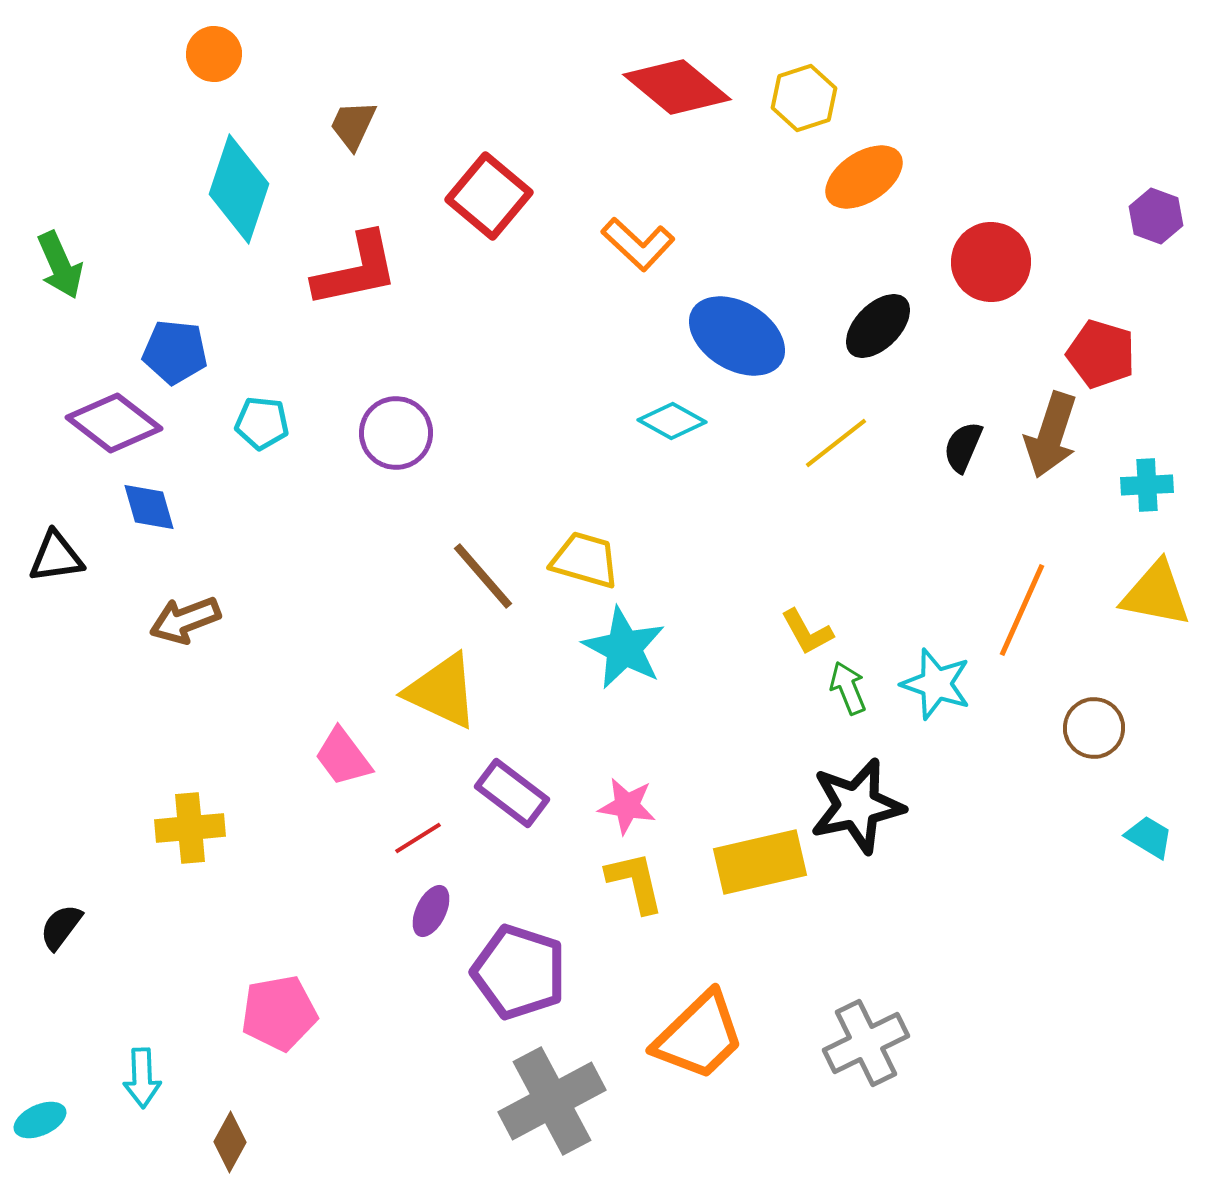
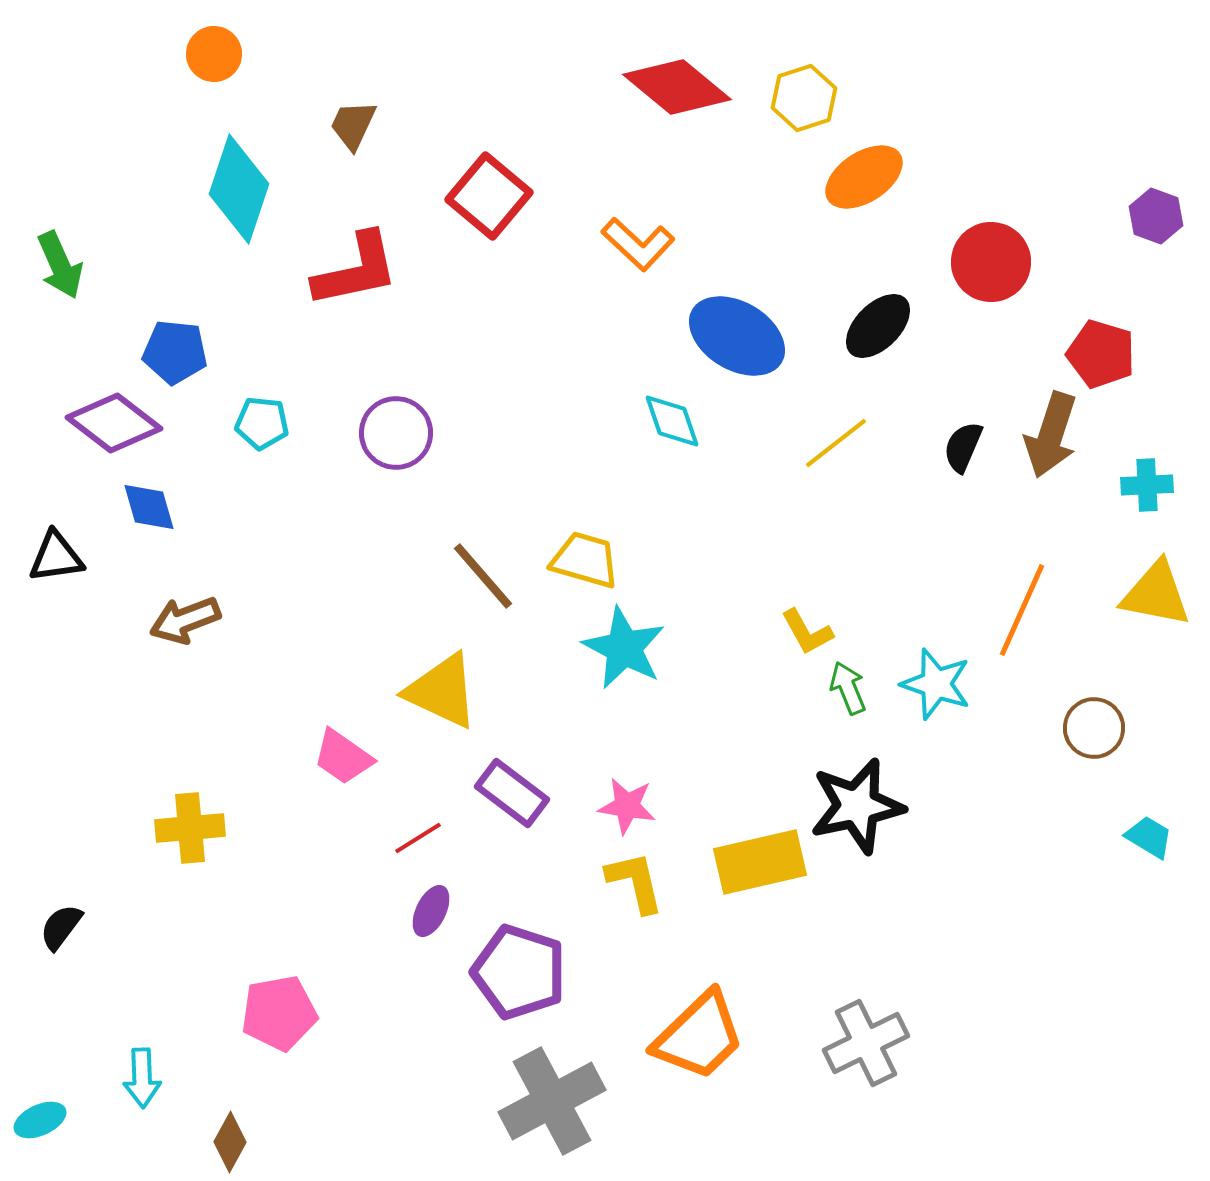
cyan diamond at (672, 421): rotated 42 degrees clockwise
pink trapezoid at (343, 757): rotated 18 degrees counterclockwise
